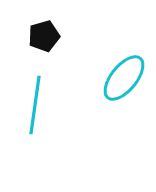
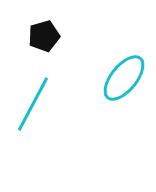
cyan line: moved 2 px left, 1 px up; rotated 20 degrees clockwise
